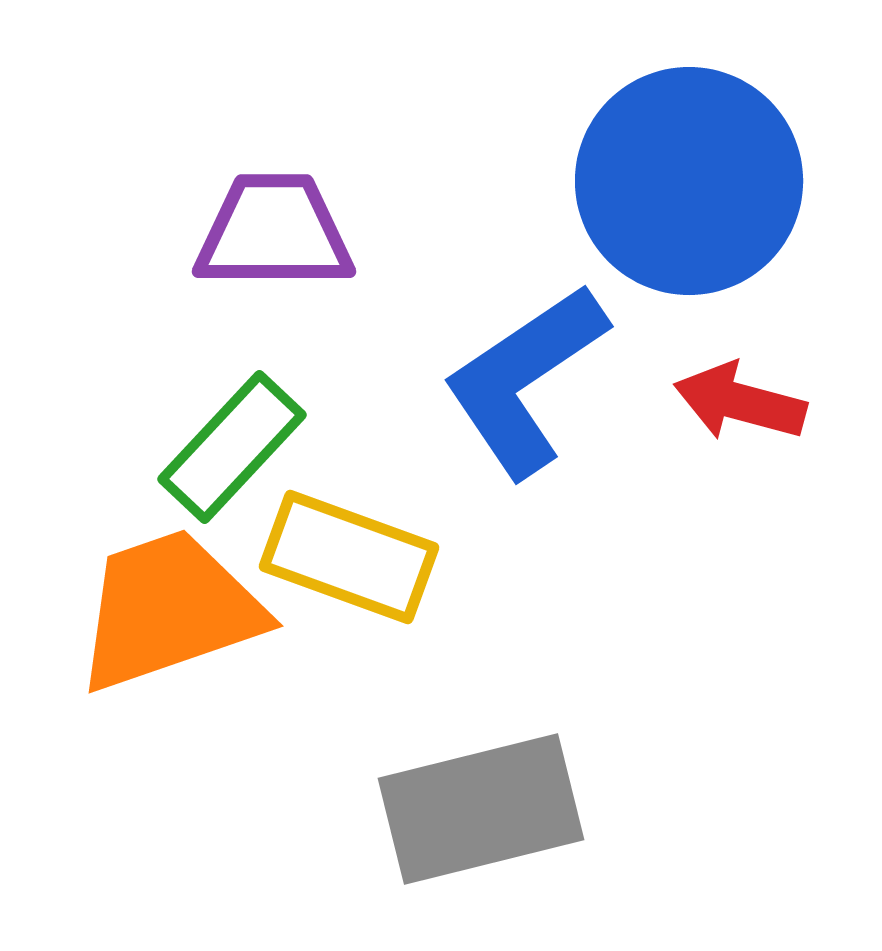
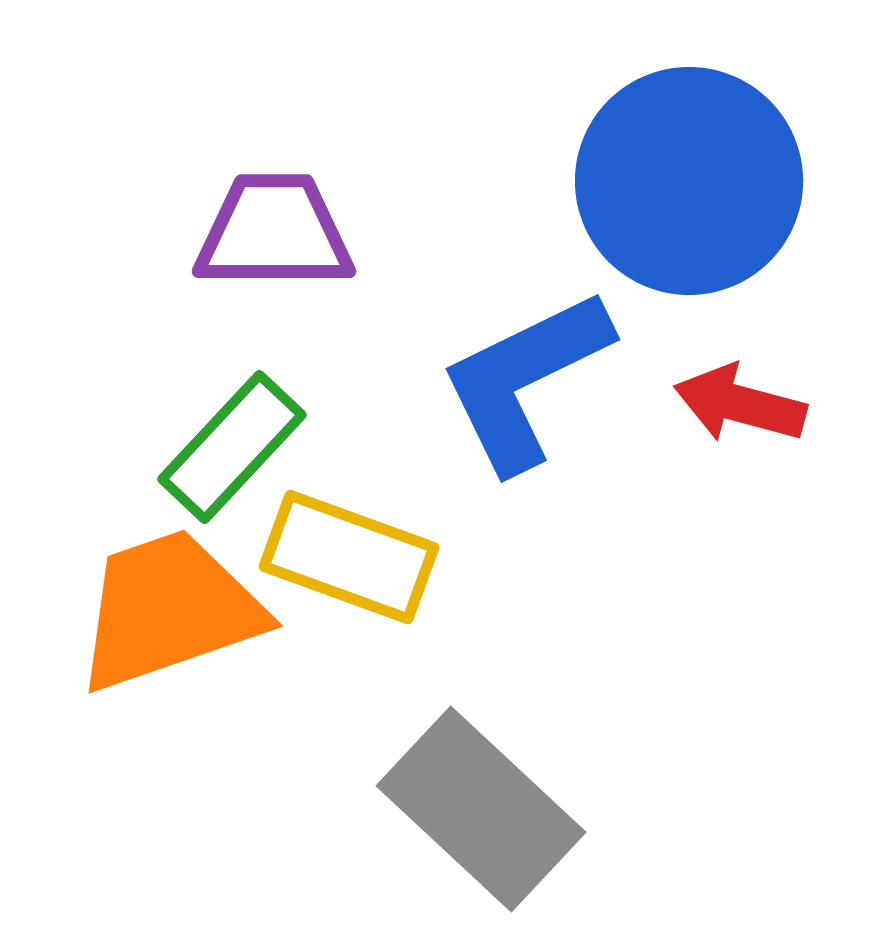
blue L-shape: rotated 8 degrees clockwise
red arrow: moved 2 px down
gray rectangle: rotated 57 degrees clockwise
